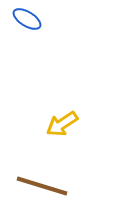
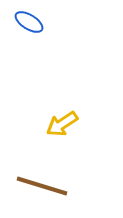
blue ellipse: moved 2 px right, 3 px down
